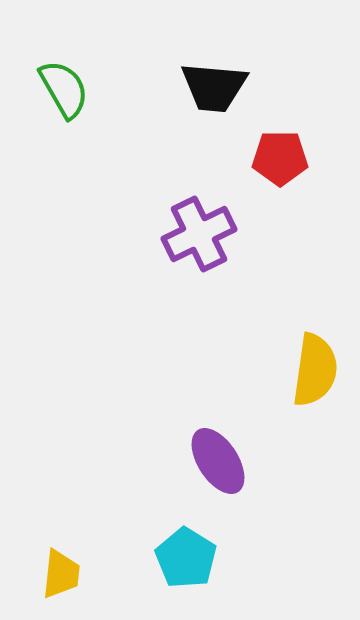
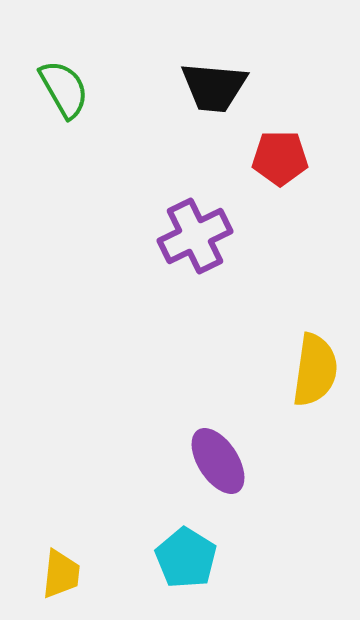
purple cross: moved 4 px left, 2 px down
